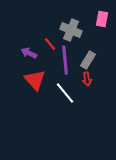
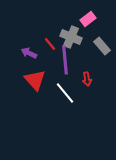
pink rectangle: moved 14 px left; rotated 42 degrees clockwise
gray cross: moved 7 px down
gray rectangle: moved 14 px right, 14 px up; rotated 72 degrees counterclockwise
